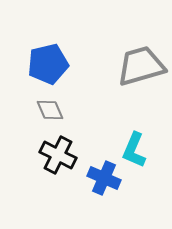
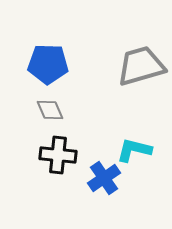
blue pentagon: rotated 15 degrees clockwise
cyan L-shape: rotated 81 degrees clockwise
black cross: rotated 21 degrees counterclockwise
blue cross: rotated 32 degrees clockwise
